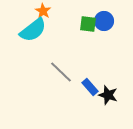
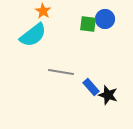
blue circle: moved 1 px right, 2 px up
cyan semicircle: moved 5 px down
gray line: rotated 35 degrees counterclockwise
blue rectangle: moved 1 px right
